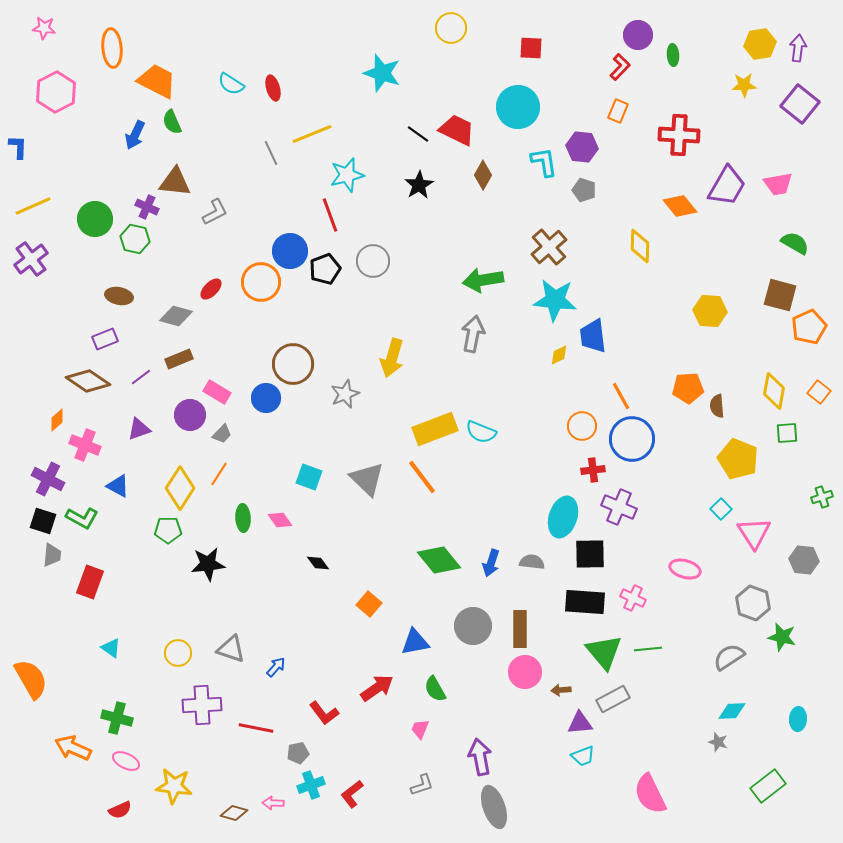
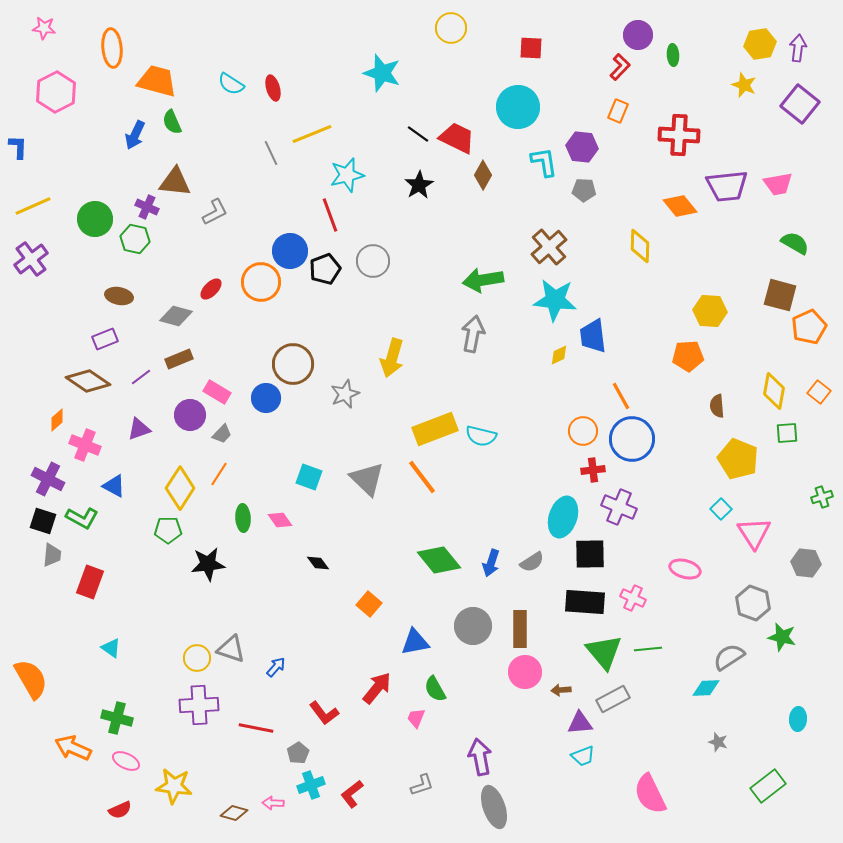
orange trapezoid at (157, 81): rotated 12 degrees counterclockwise
yellow star at (744, 85): rotated 25 degrees clockwise
red trapezoid at (457, 130): moved 8 px down
purple trapezoid at (727, 186): rotated 54 degrees clockwise
gray pentagon at (584, 190): rotated 15 degrees counterclockwise
orange pentagon at (688, 388): moved 32 px up
orange circle at (582, 426): moved 1 px right, 5 px down
cyan semicircle at (481, 432): moved 4 px down; rotated 8 degrees counterclockwise
blue triangle at (118, 486): moved 4 px left
gray hexagon at (804, 560): moved 2 px right, 3 px down
gray semicircle at (532, 562): rotated 140 degrees clockwise
yellow circle at (178, 653): moved 19 px right, 5 px down
red arrow at (377, 688): rotated 16 degrees counterclockwise
purple cross at (202, 705): moved 3 px left
cyan diamond at (732, 711): moved 26 px left, 23 px up
pink trapezoid at (420, 729): moved 4 px left, 11 px up
gray pentagon at (298, 753): rotated 20 degrees counterclockwise
